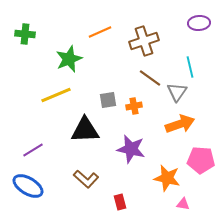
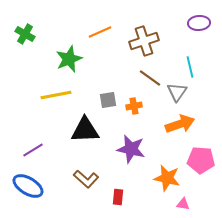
green cross: rotated 24 degrees clockwise
yellow line: rotated 12 degrees clockwise
red rectangle: moved 2 px left, 5 px up; rotated 21 degrees clockwise
